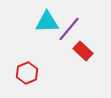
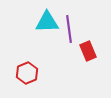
purple line: rotated 48 degrees counterclockwise
red rectangle: moved 5 px right; rotated 24 degrees clockwise
